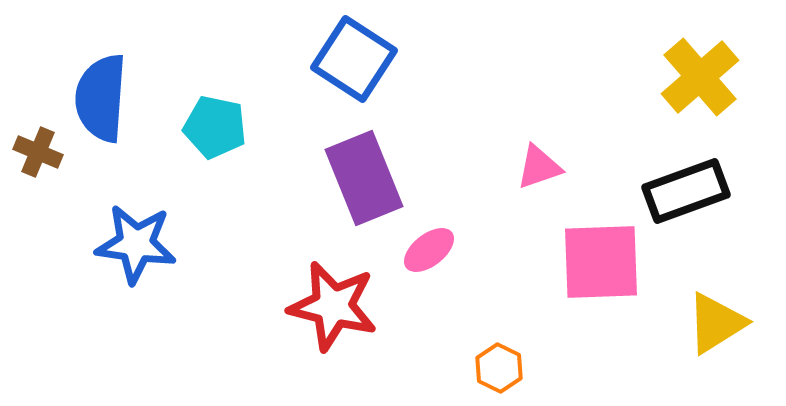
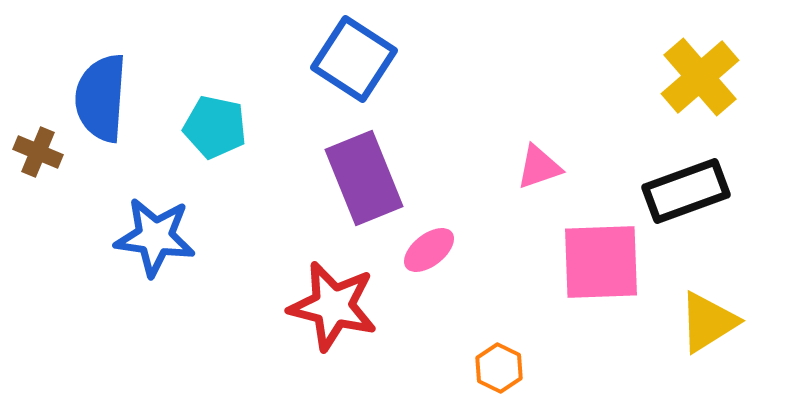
blue star: moved 19 px right, 7 px up
yellow triangle: moved 8 px left, 1 px up
